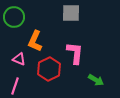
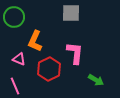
pink line: rotated 42 degrees counterclockwise
